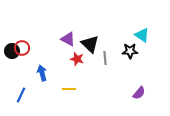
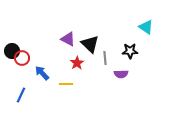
cyan triangle: moved 4 px right, 8 px up
red circle: moved 10 px down
red star: moved 4 px down; rotated 24 degrees clockwise
blue arrow: rotated 28 degrees counterclockwise
yellow line: moved 3 px left, 5 px up
purple semicircle: moved 18 px left, 19 px up; rotated 48 degrees clockwise
